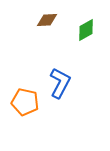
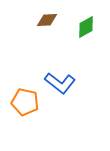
green diamond: moved 3 px up
blue L-shape: rotated 100 degrees clockwise
